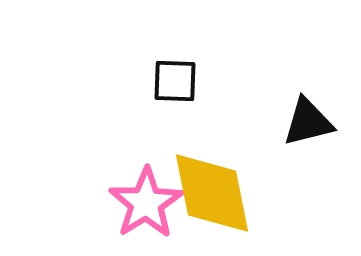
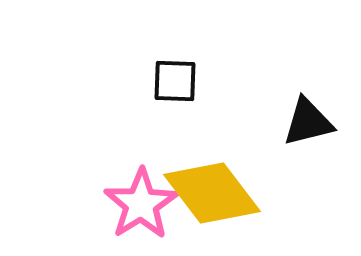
yellow diamond: rotated 26 degrees counterclockwise
pink star: moved 5 px left, 1 px down
